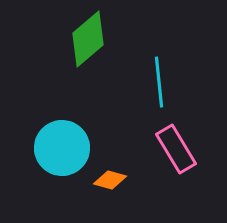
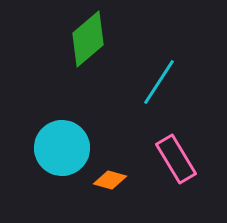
cyan line: rotated 39 degrees clockwise
pink rectangle: moved 10 px down
